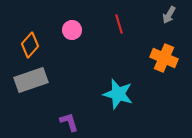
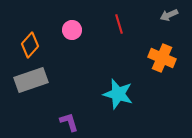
gray arrow: rotated 36 degrees clockwise
orange cross: moved 2 px left
